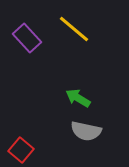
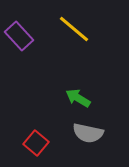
purple rectangle: moved 8 px left, 2 px up
gray semicircle: moved 2 px right, 2 px down
red square: moved 15 px right, 7 px up
